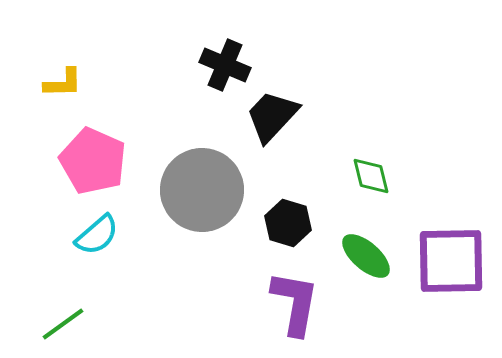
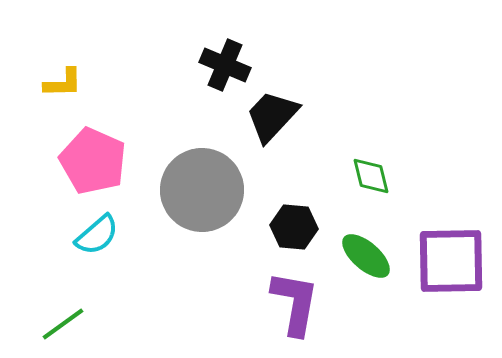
black hexagon: moved 6 px right, 4 px down; rotated 12 degrees counterclockwise
